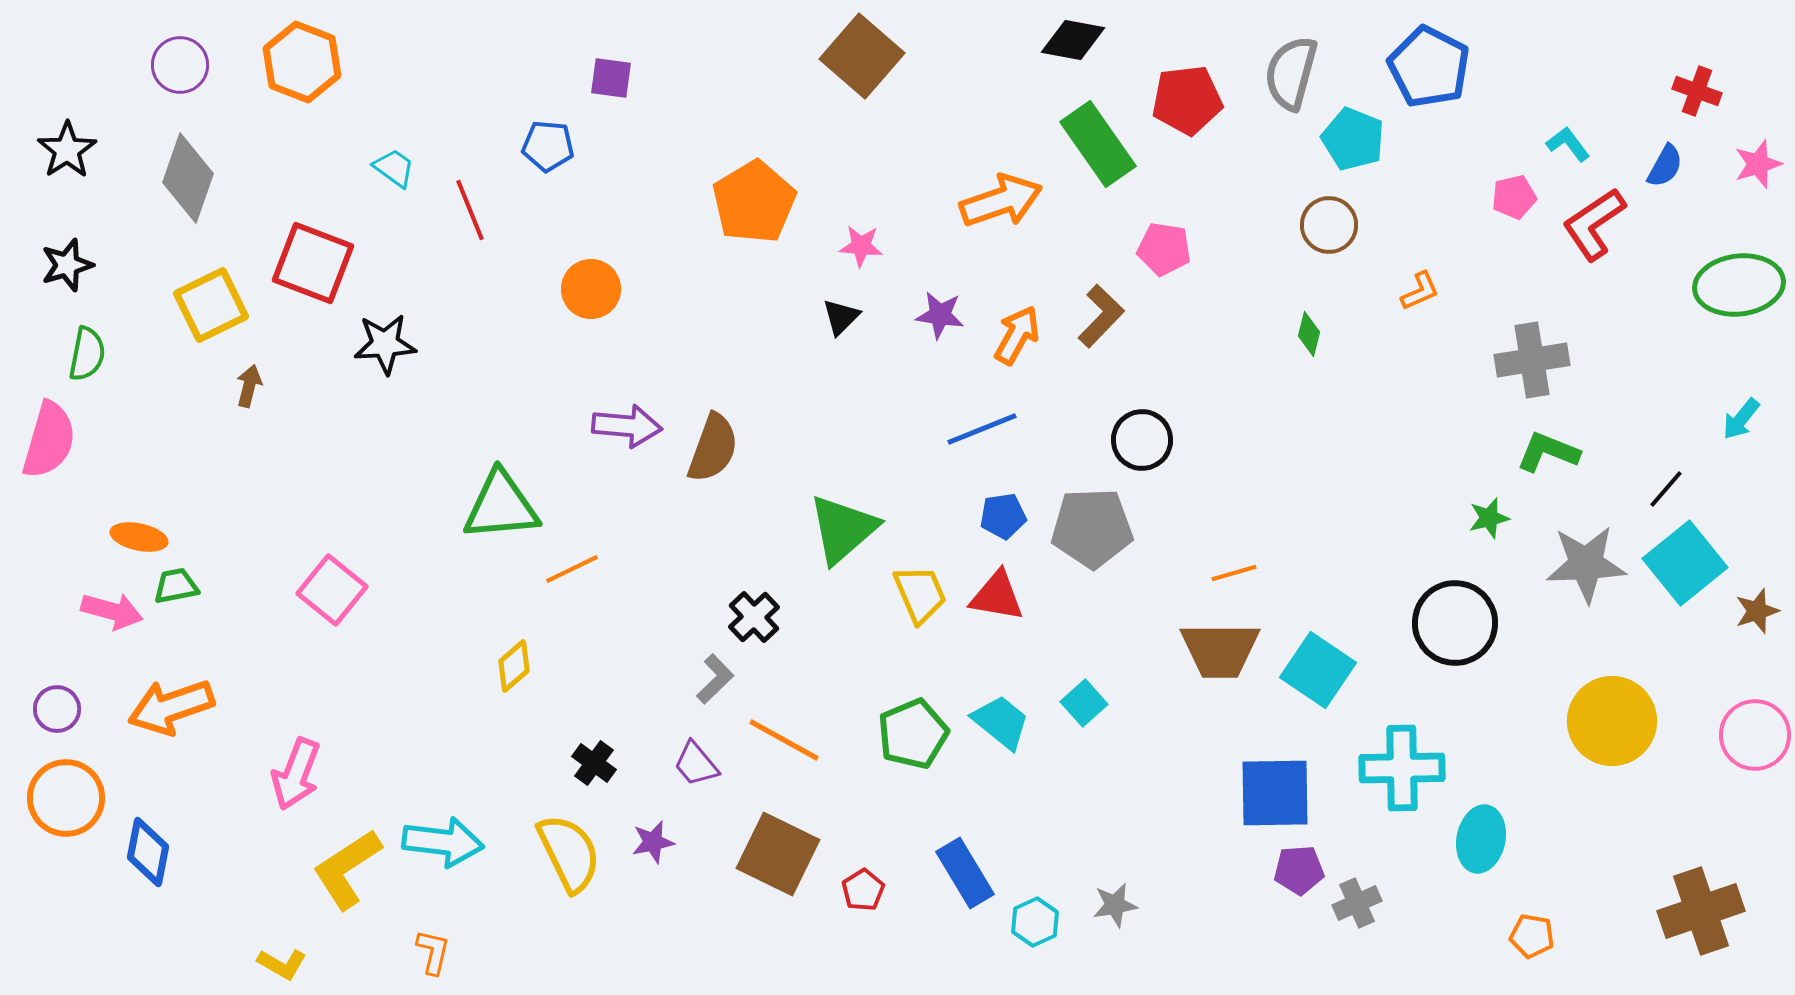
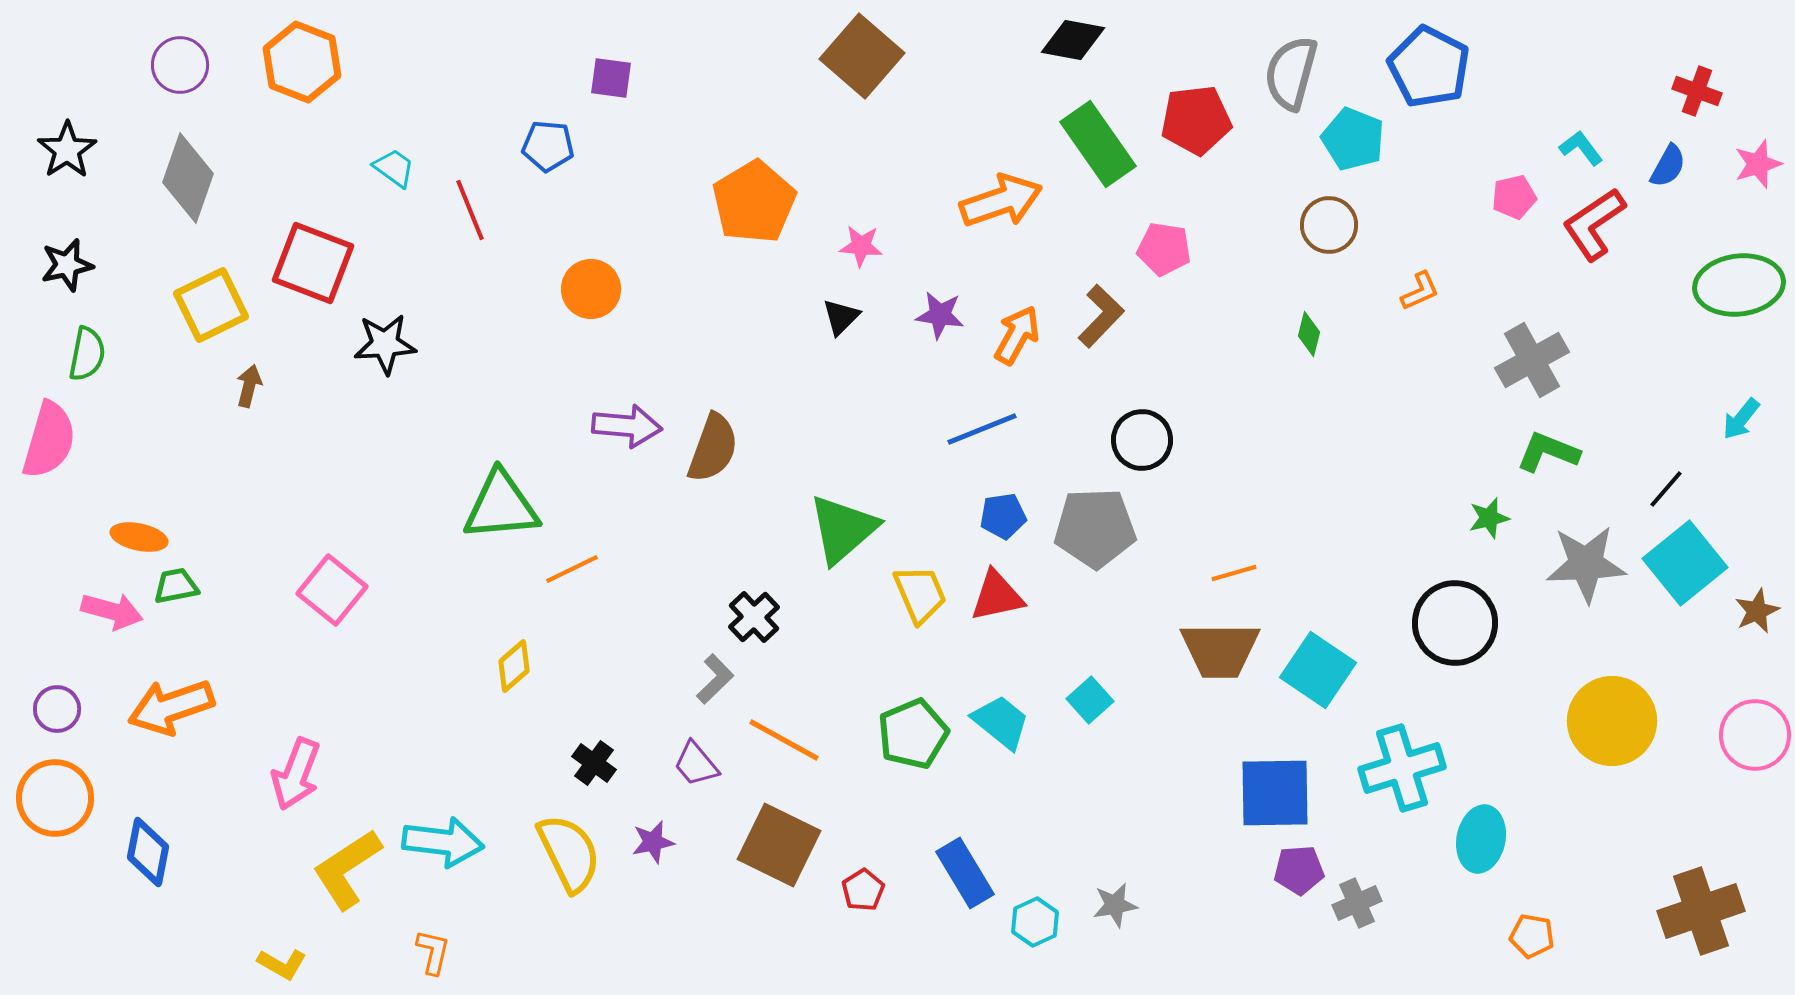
red pentagon at (1187, 100): moved 9 px right, 20 px down
cyan L-shape at (1568, 144): moved 13 px right, 4 px down
blue semicircle at (1665, 166): moved 3 px right
black star at (67, 265): rotated 4 degrees clockwise
gray cross at (1532, 360): rotated 20 degrees counterclockwise
gray pentagon at (1092, 528): moved 3 px right
red triangle at (997, 596): rotated 22 degrees counterclockwise
brown star at (1757, 611): rotated 6 degrees counterclockwise
cyan square at (1084, 703): moved 6 px right, 3 px up
cyan cross at (1402, 768): rotated 16 degrees counterclockwise
orange circle at (66, 798): moved 11 px left
brown square at (778, 854): moved 1 px right, 9 px up
